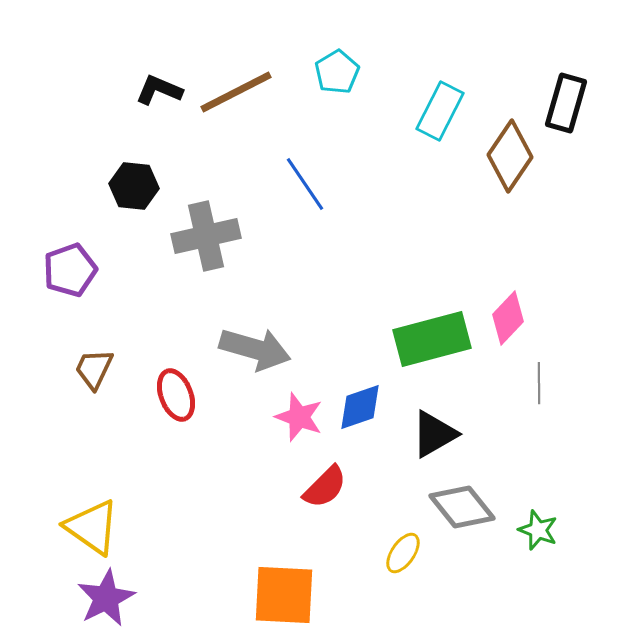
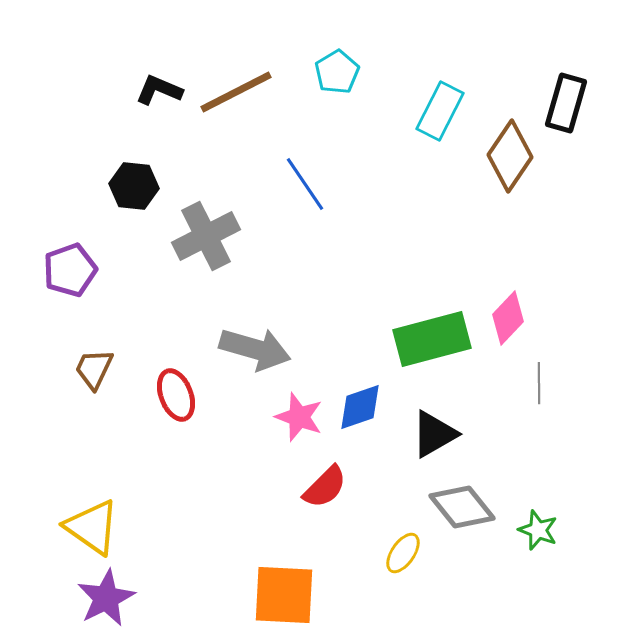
gray cross: rotated 14 degrees counterclockwise
